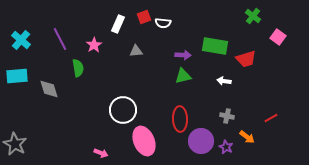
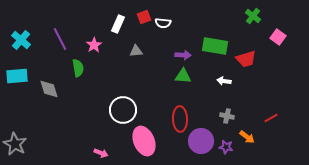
green triangle: rotated 18 degrees clockwise
purple star: rotated 16 degrees counterclockwise
